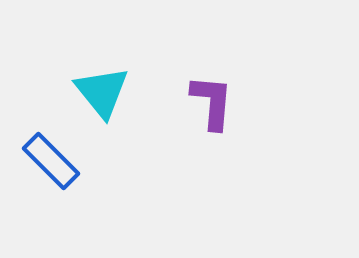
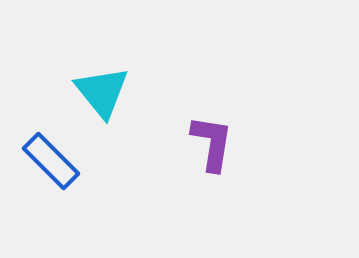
purple L-shape: moved 41 px down; rotated 4 degrees clockwise
